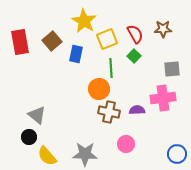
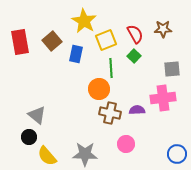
yellow square: moved 1 px left, 1 px down
brown cross: moved 1 px right, 1 px down
